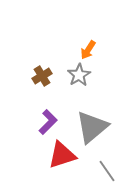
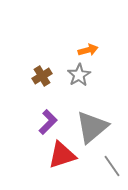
orange arrow: rotated 138 degrees counterclockwise
gray line: moved 5 px right, 5 px up
